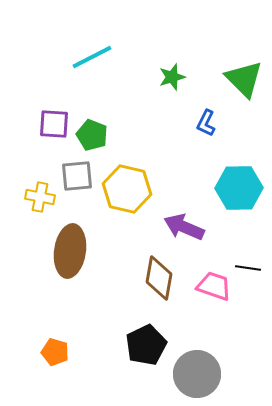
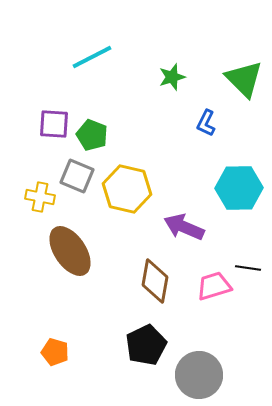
gray square: rotated 28 degrees clockwise
brown ellipse: rotated 42 degrees counterclockwise
brown diamond: moved 4 px left, 3 px down
pink trapezoid: rotated 36 degrees counterclockwise
gray circle: moved 2 px right, 1 px down
